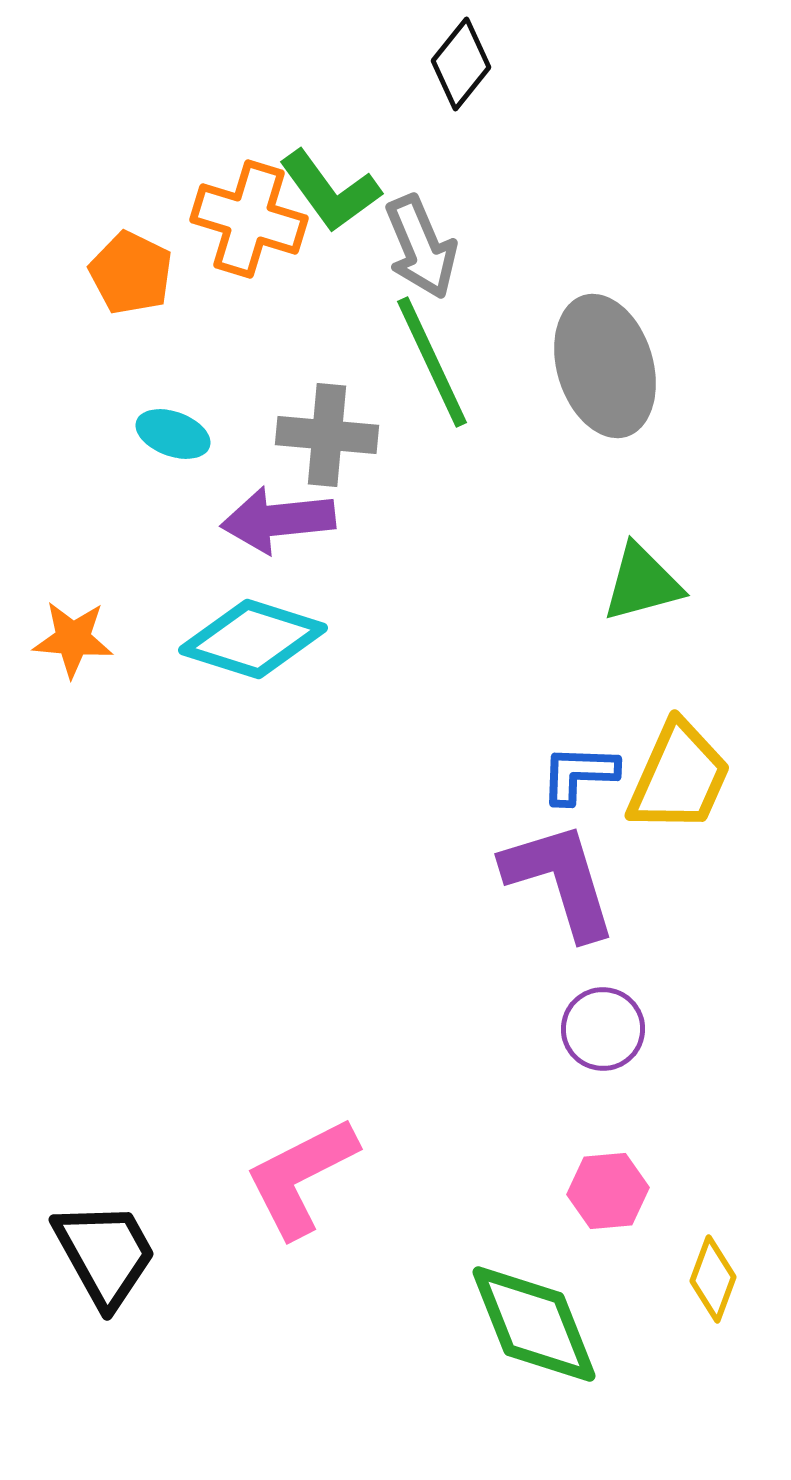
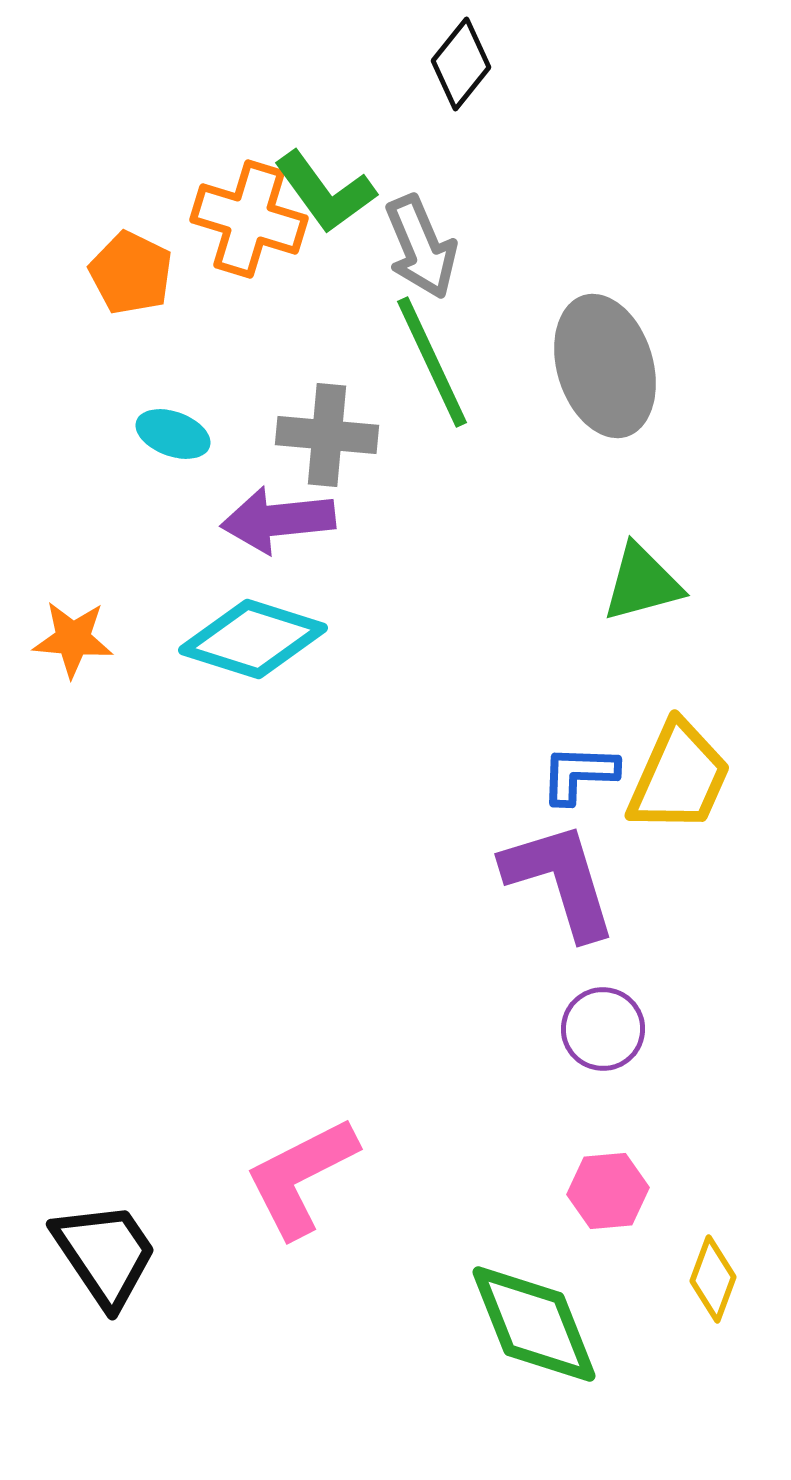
green L-shape: moved 5 px left, 1 px down
black trapezoid: rotated 5 degrees counterclockwise
